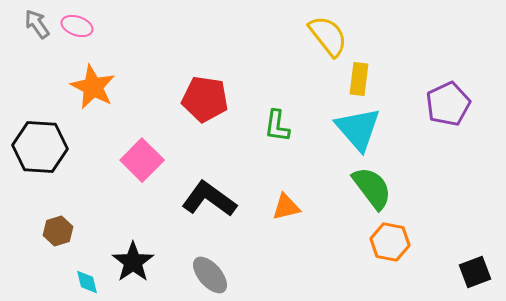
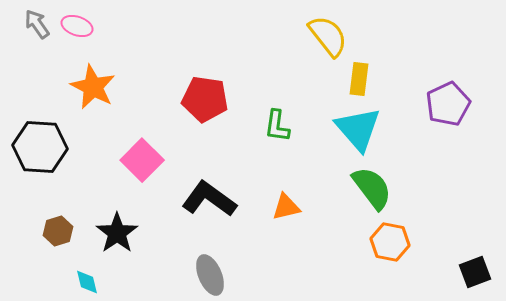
black star: moved 16 px left, 29 px up
gray ellipse: rotated 18 degrees clockwise
